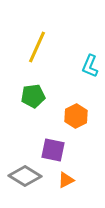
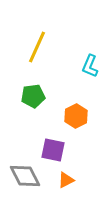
gray diamond: rotated 32 degrees clockwise
